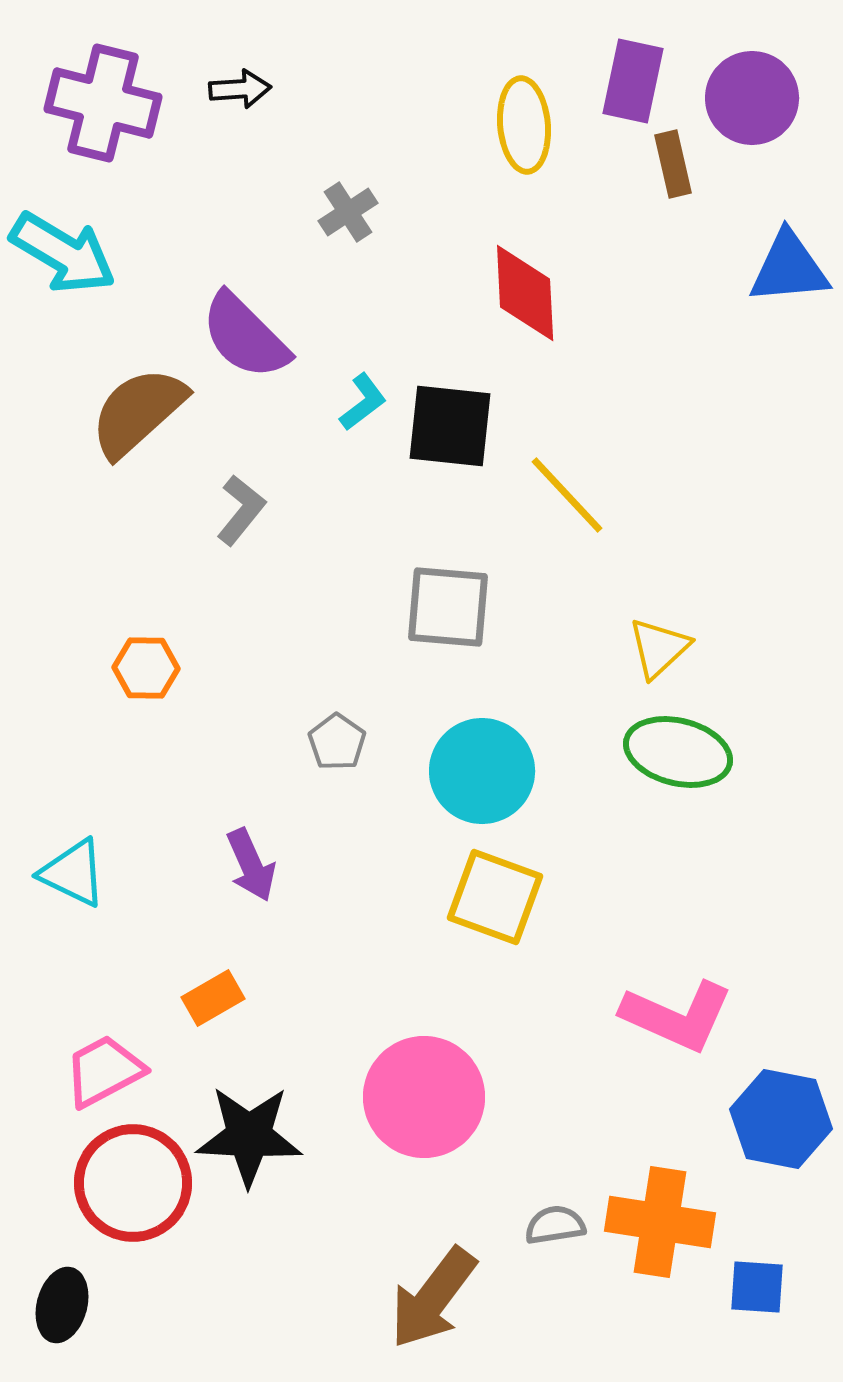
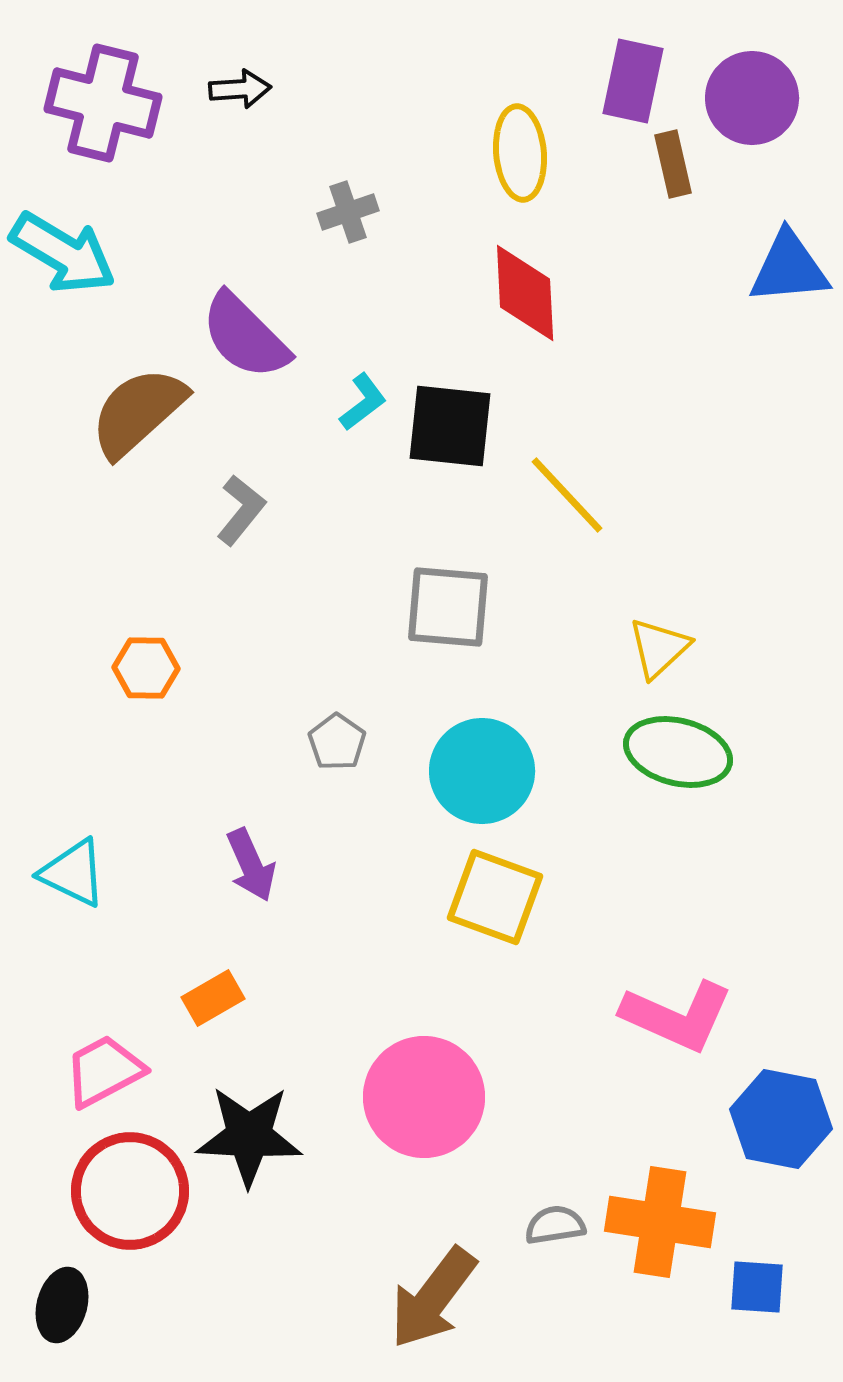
yellow ellipse: moved 4 px left, 28 px down
gray cross: rotated 14 degrees clockwise
red circle: moved 3 px left, 8 px down
